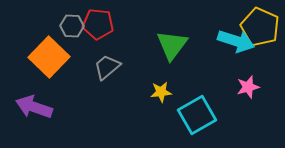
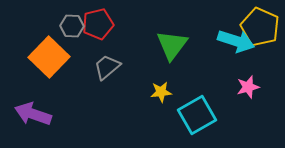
red pentagon: rotated 20 degrees counterclockwise
purple arrow: moved 1 px left, 7 px down
